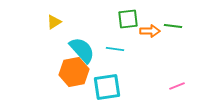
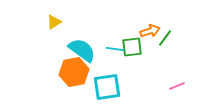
green square: moved 4 px right, 28 px down
green line: moved 8 px left, 12 px down; rotated 60 degrees counterclockwise
orange arrow: rotated 18 degrees counterclockwise
cyan semicircle: rotated 12 degrees counterclockwise
